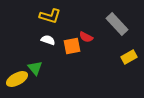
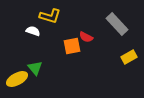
white semicircle: moved 15 px left, 9 px up
